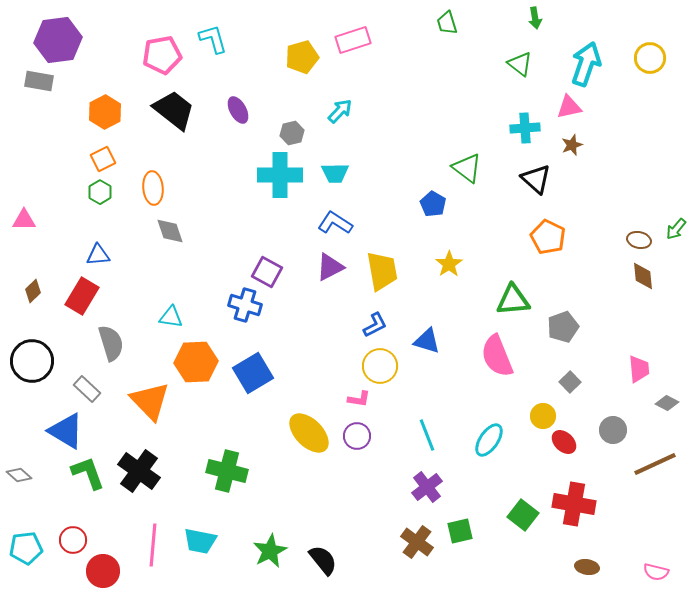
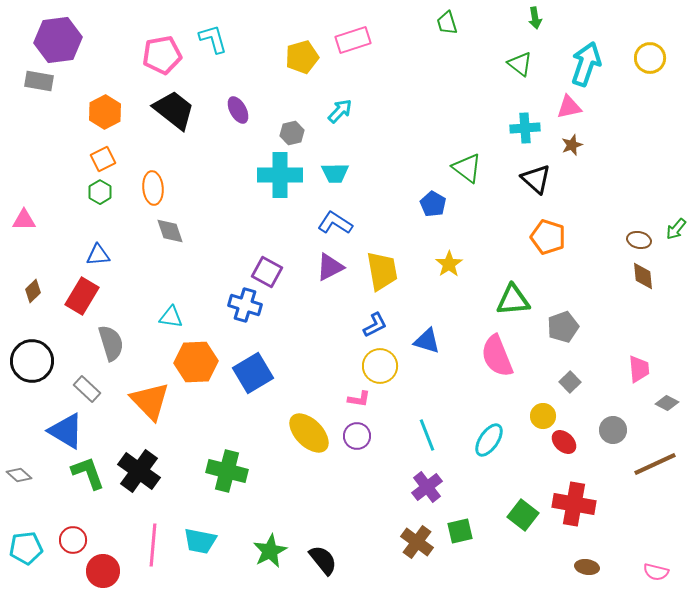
orange pentagon at (548, 237): rotated 8 degrees counterclockwise
